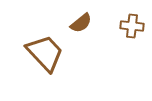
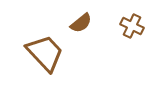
brown cross: rotated 20 degrees clockwise
